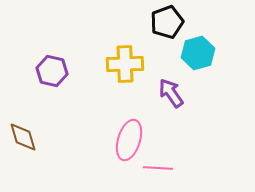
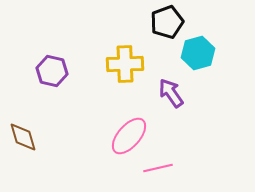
pink ellipse: moved 4 px up; rotated 24 degrees clockwise
pink line: rotated 16 degrees counterclockwise
